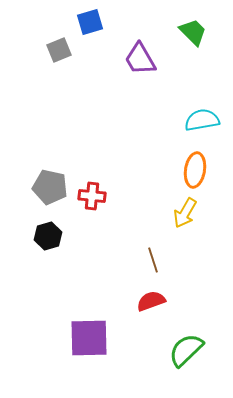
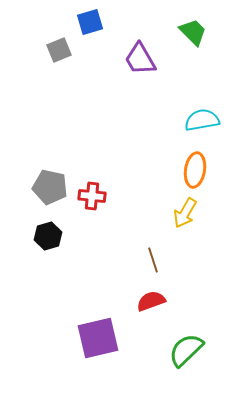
purple square: moved 9 px right; rotated 12 degrees counterclockwise
